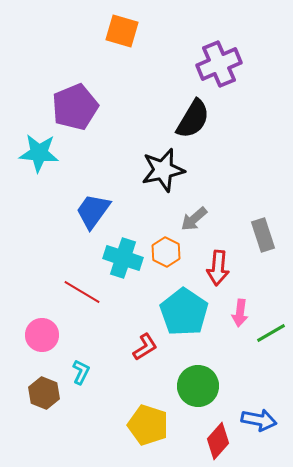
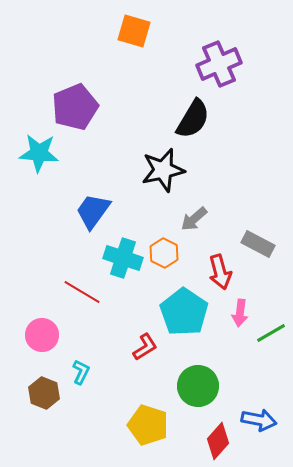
orange square: moved 12 px right
gray rectangle: moved 5 px left, 9 px down; rotated 44 degrees counterclockwise
orange hexagon: moved 2 px left, 1 px down
red arrow: moved 2 px right, 4 px down; rotated 20 degrees counterclockwise
